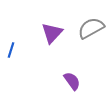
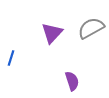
blue line: moved 8 px down
purple semicircle: rotated 18 degrees clockwise
